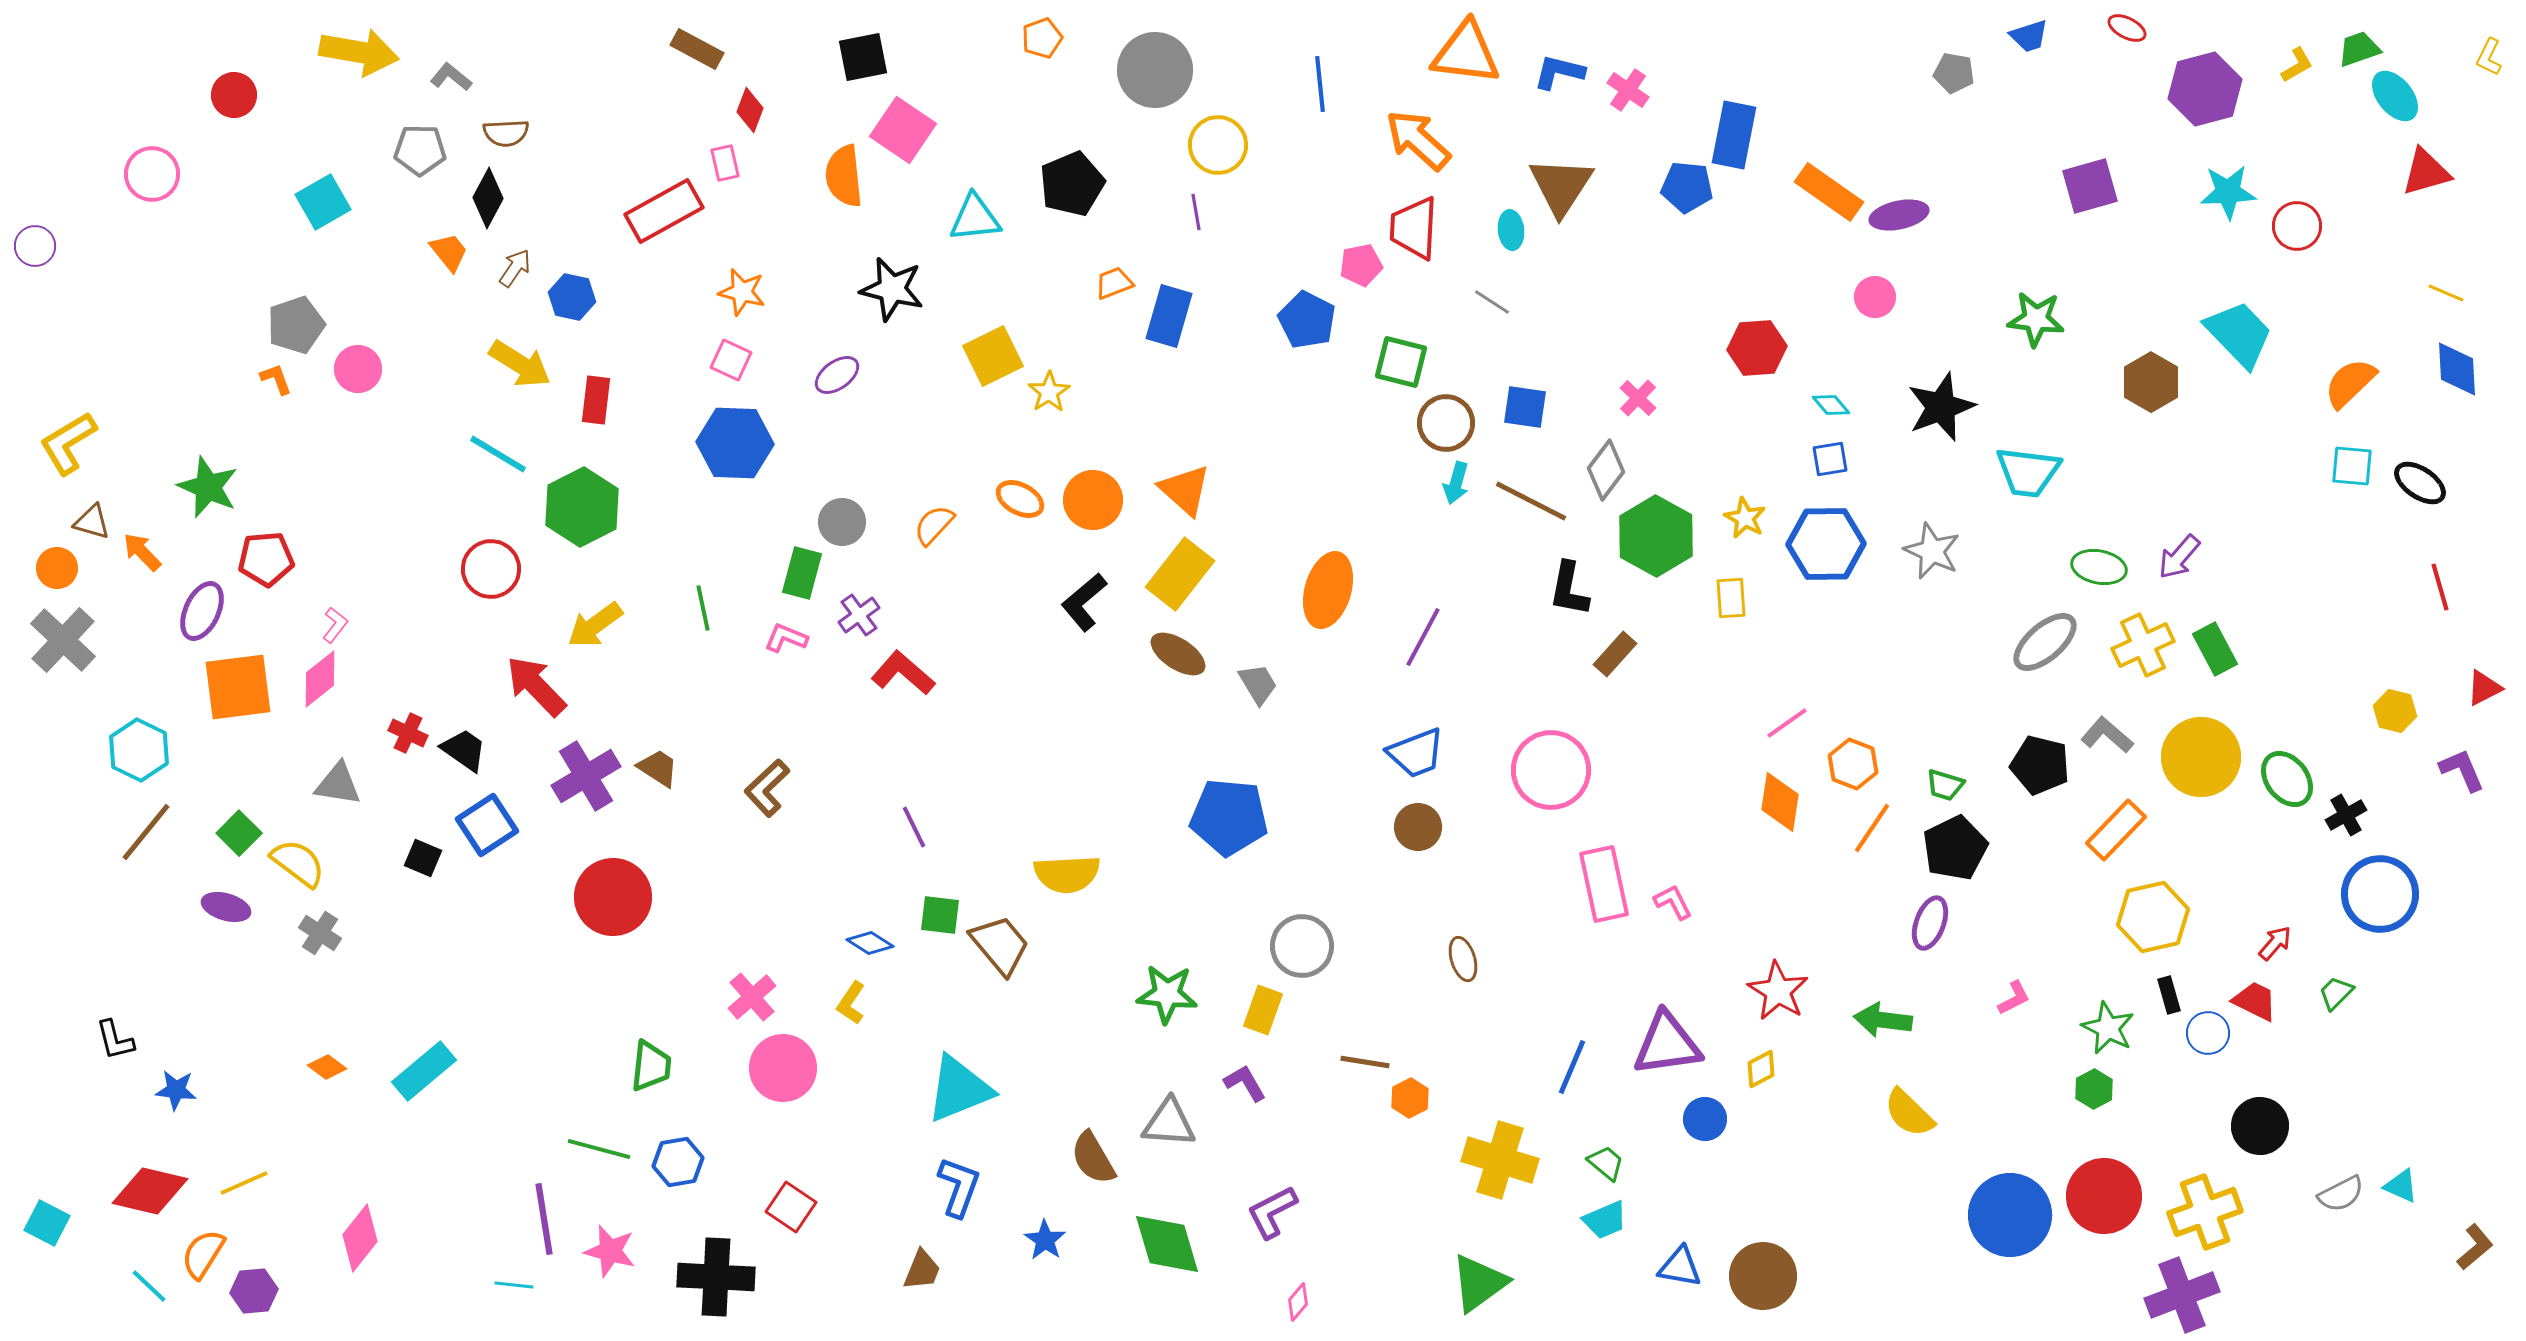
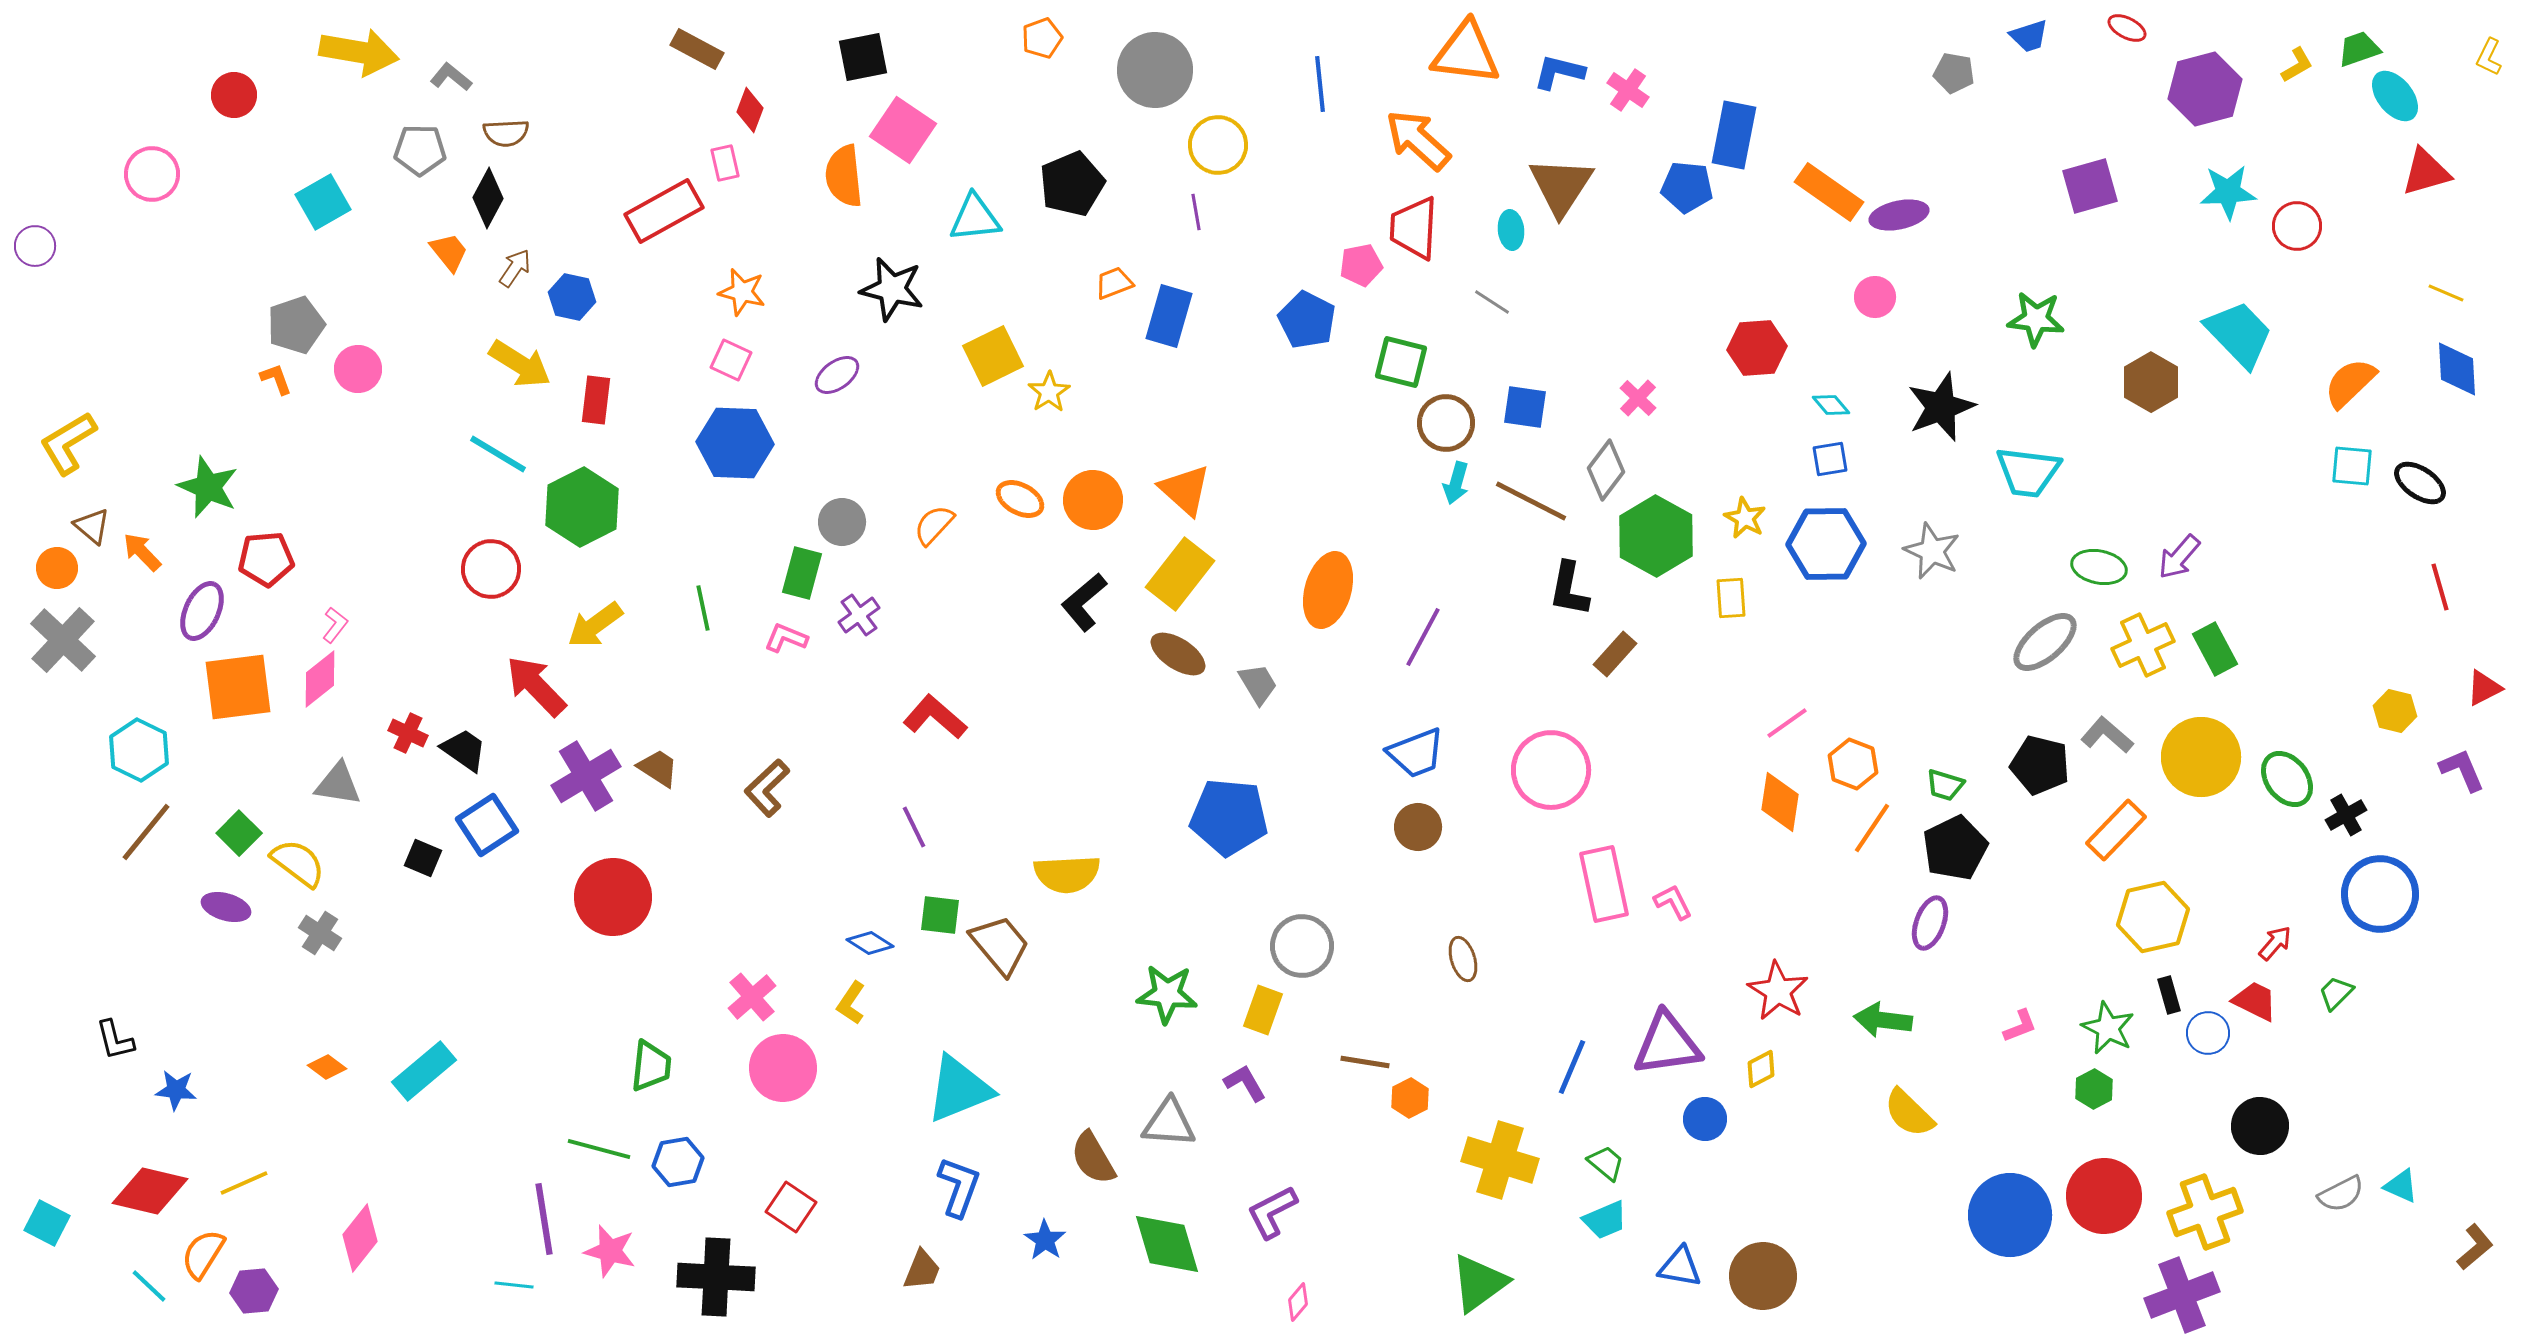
brown triangle at (92, 522): moved 4 px down; rotated 24 degrees clockwise
red L-shape at (903, 673): moved 32 px right, 44 px down
pink L-shape at (2014, 998): moved 6 px right, 28 px down; rotated 6 degrees clockwise
